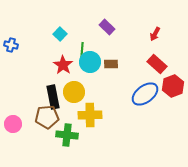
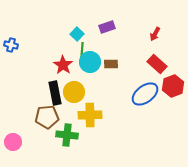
purple rectangle: rotated 63 degrees counterclockwise
cyan square: moved 17 px right
black rectangle: moved 2 px right, 4 px up
pink circle: moved 18 px down
